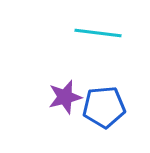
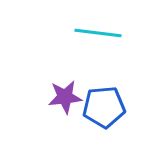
purple star: rotated 8 degrees clockwise
